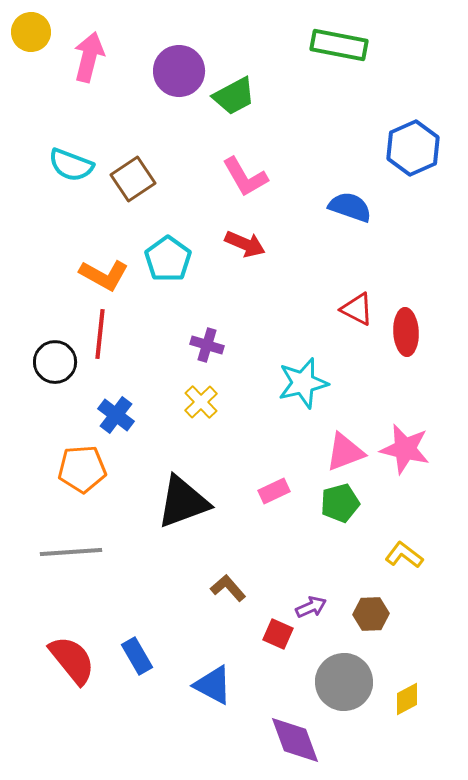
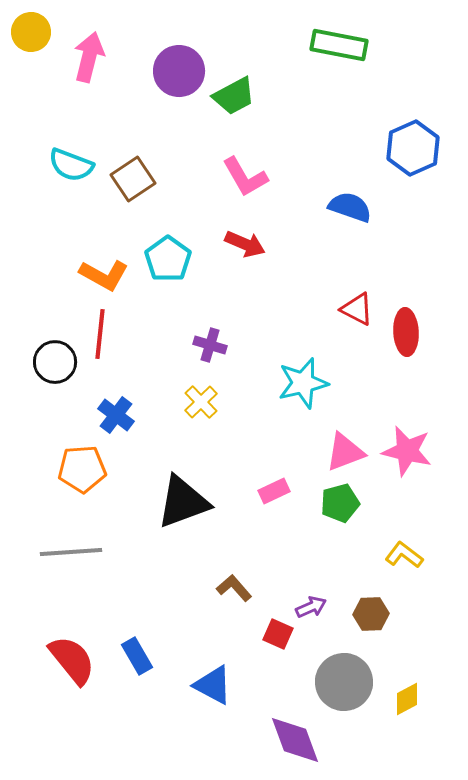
purple cross: moved 3 px right
pink star: moved 2 px right, 2 px down
brown L-shape: moved 6 px right
